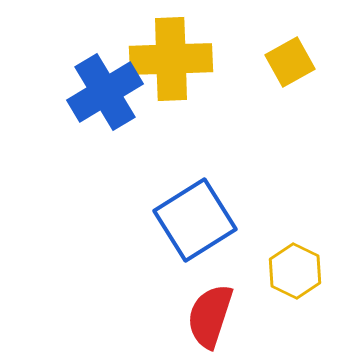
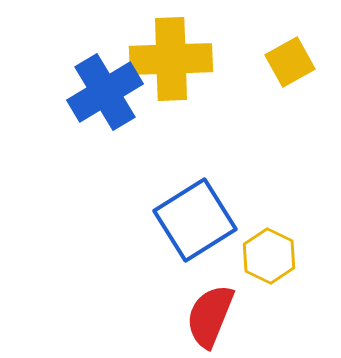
yellow hexagon: moved 26 px left, 15 px up
red semicircle: rotated 4 degrees clockwise
